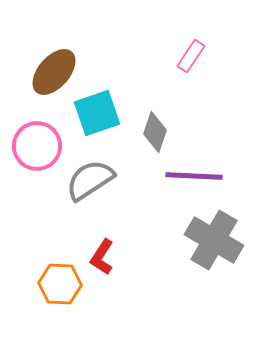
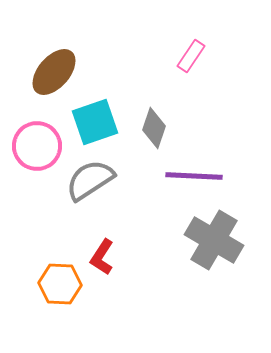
cyan square: moved 2 px left, 9 px down
gray diamond: moved 1 px left, 4 px up
